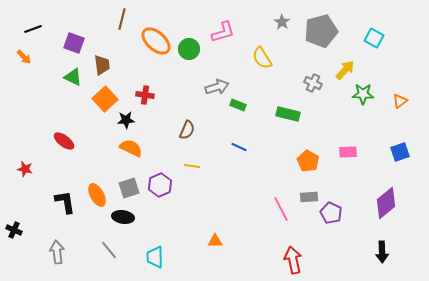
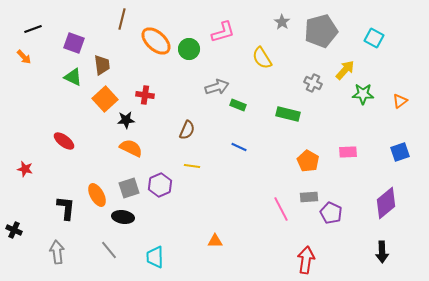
black L-shape at (65, 202): moved 1 px right, 6 px down; rotated 15 degrees clockwise
red arrow at (293, 260): moved 13 px right; rotated 20 degrees clockwise
